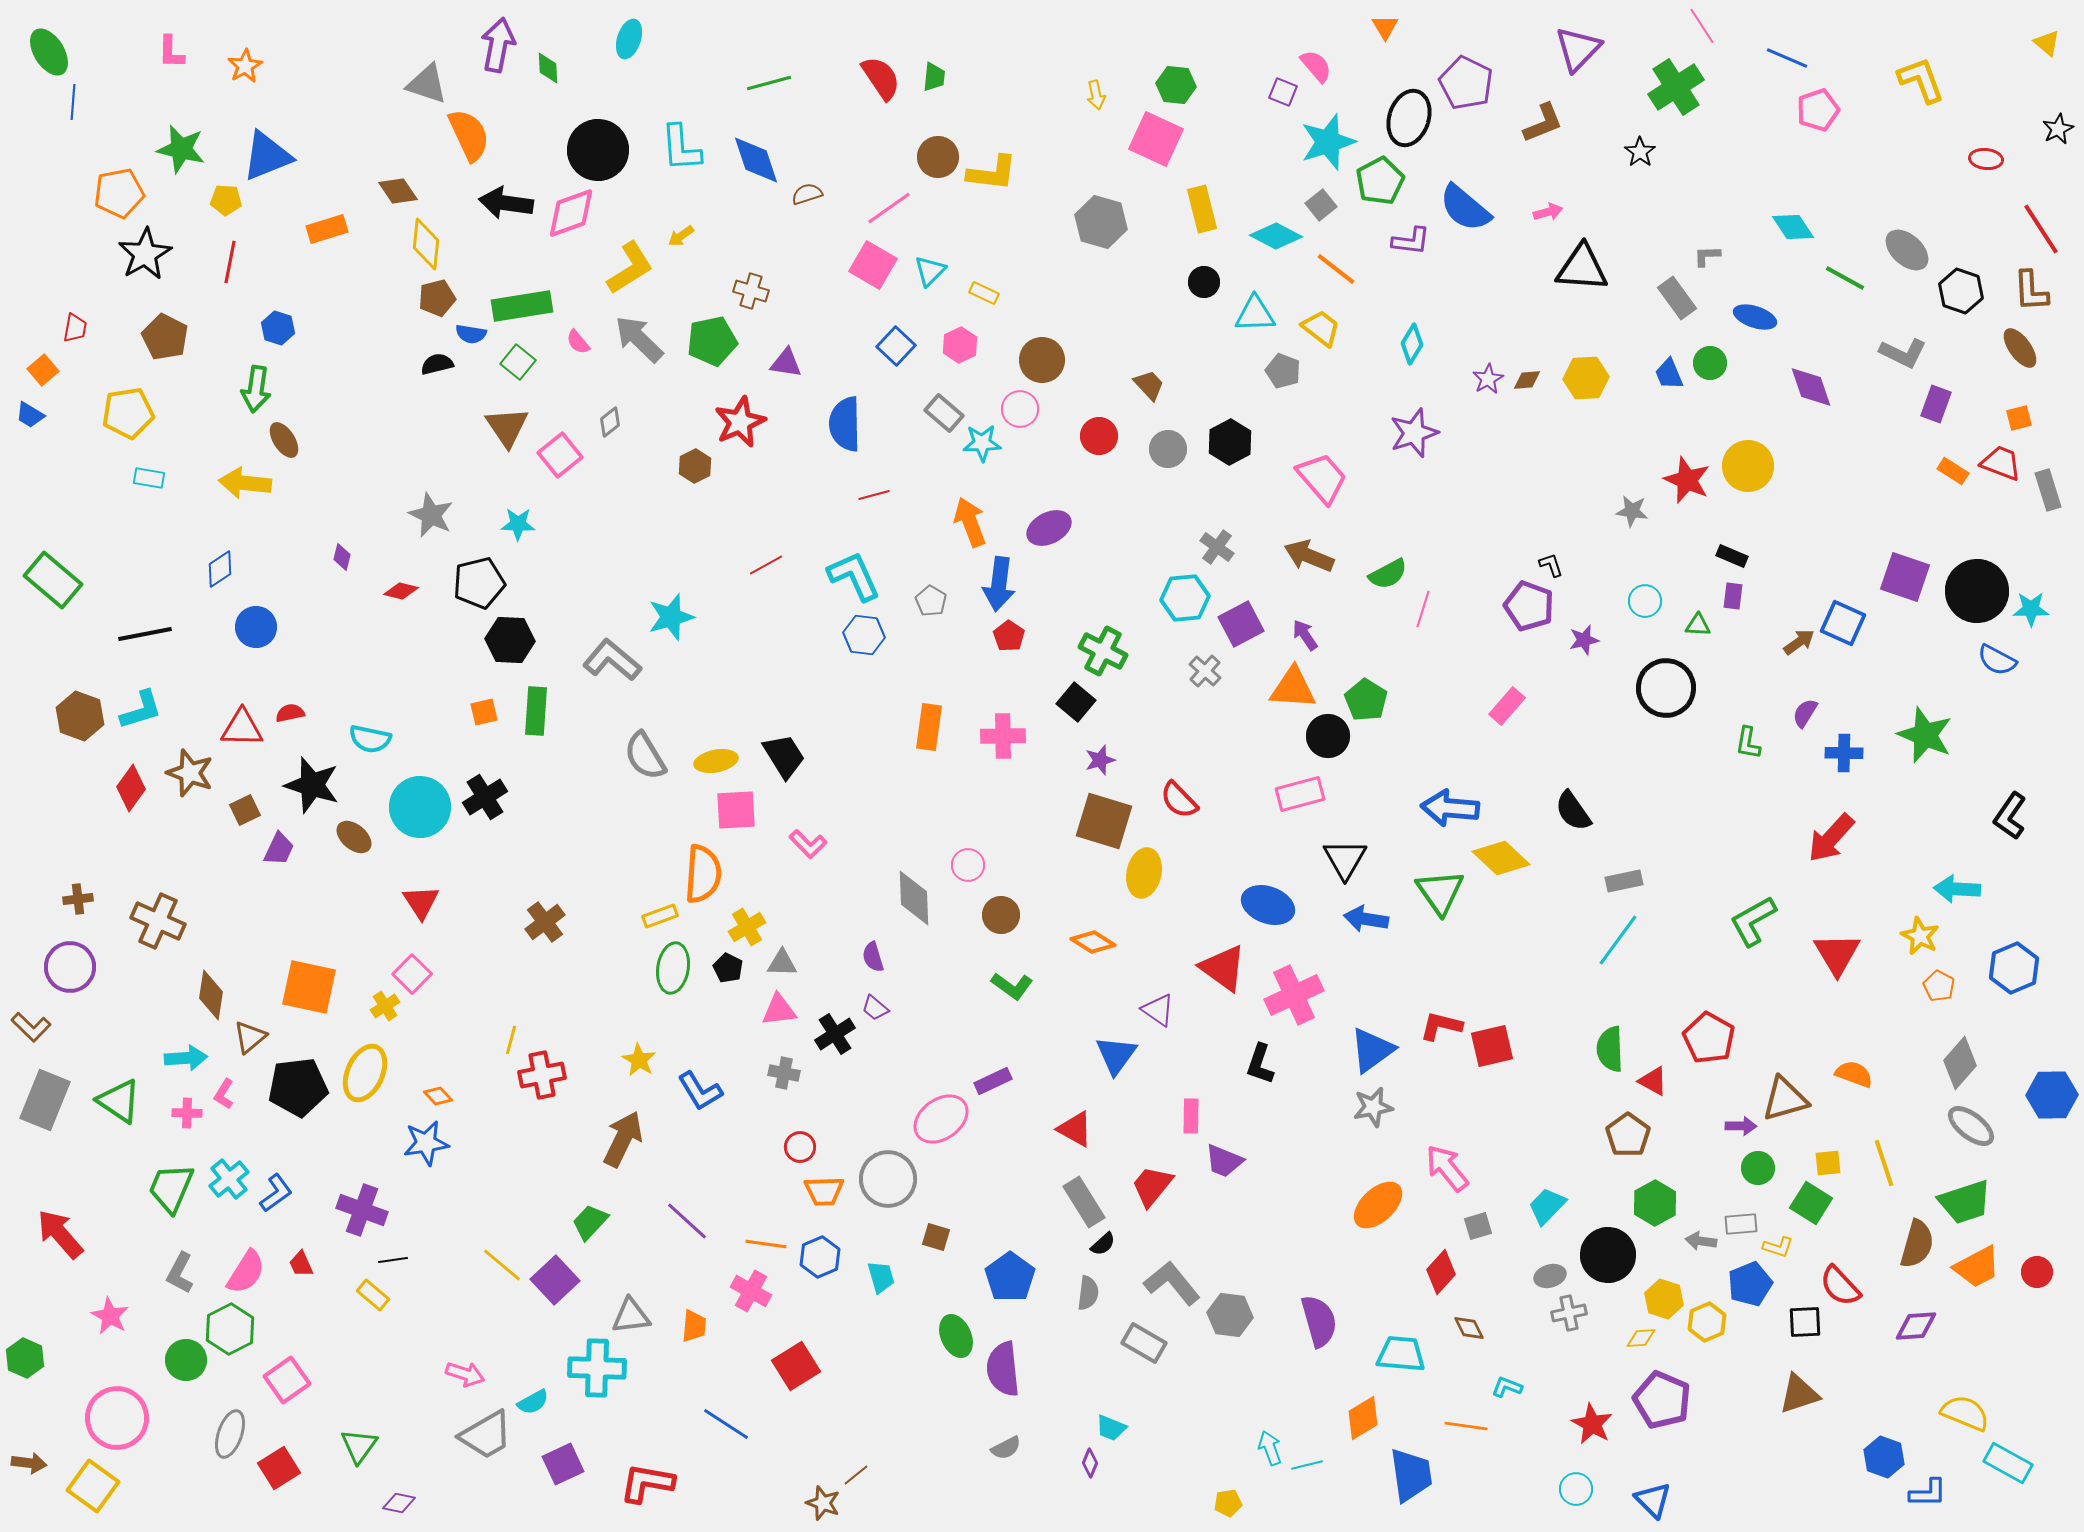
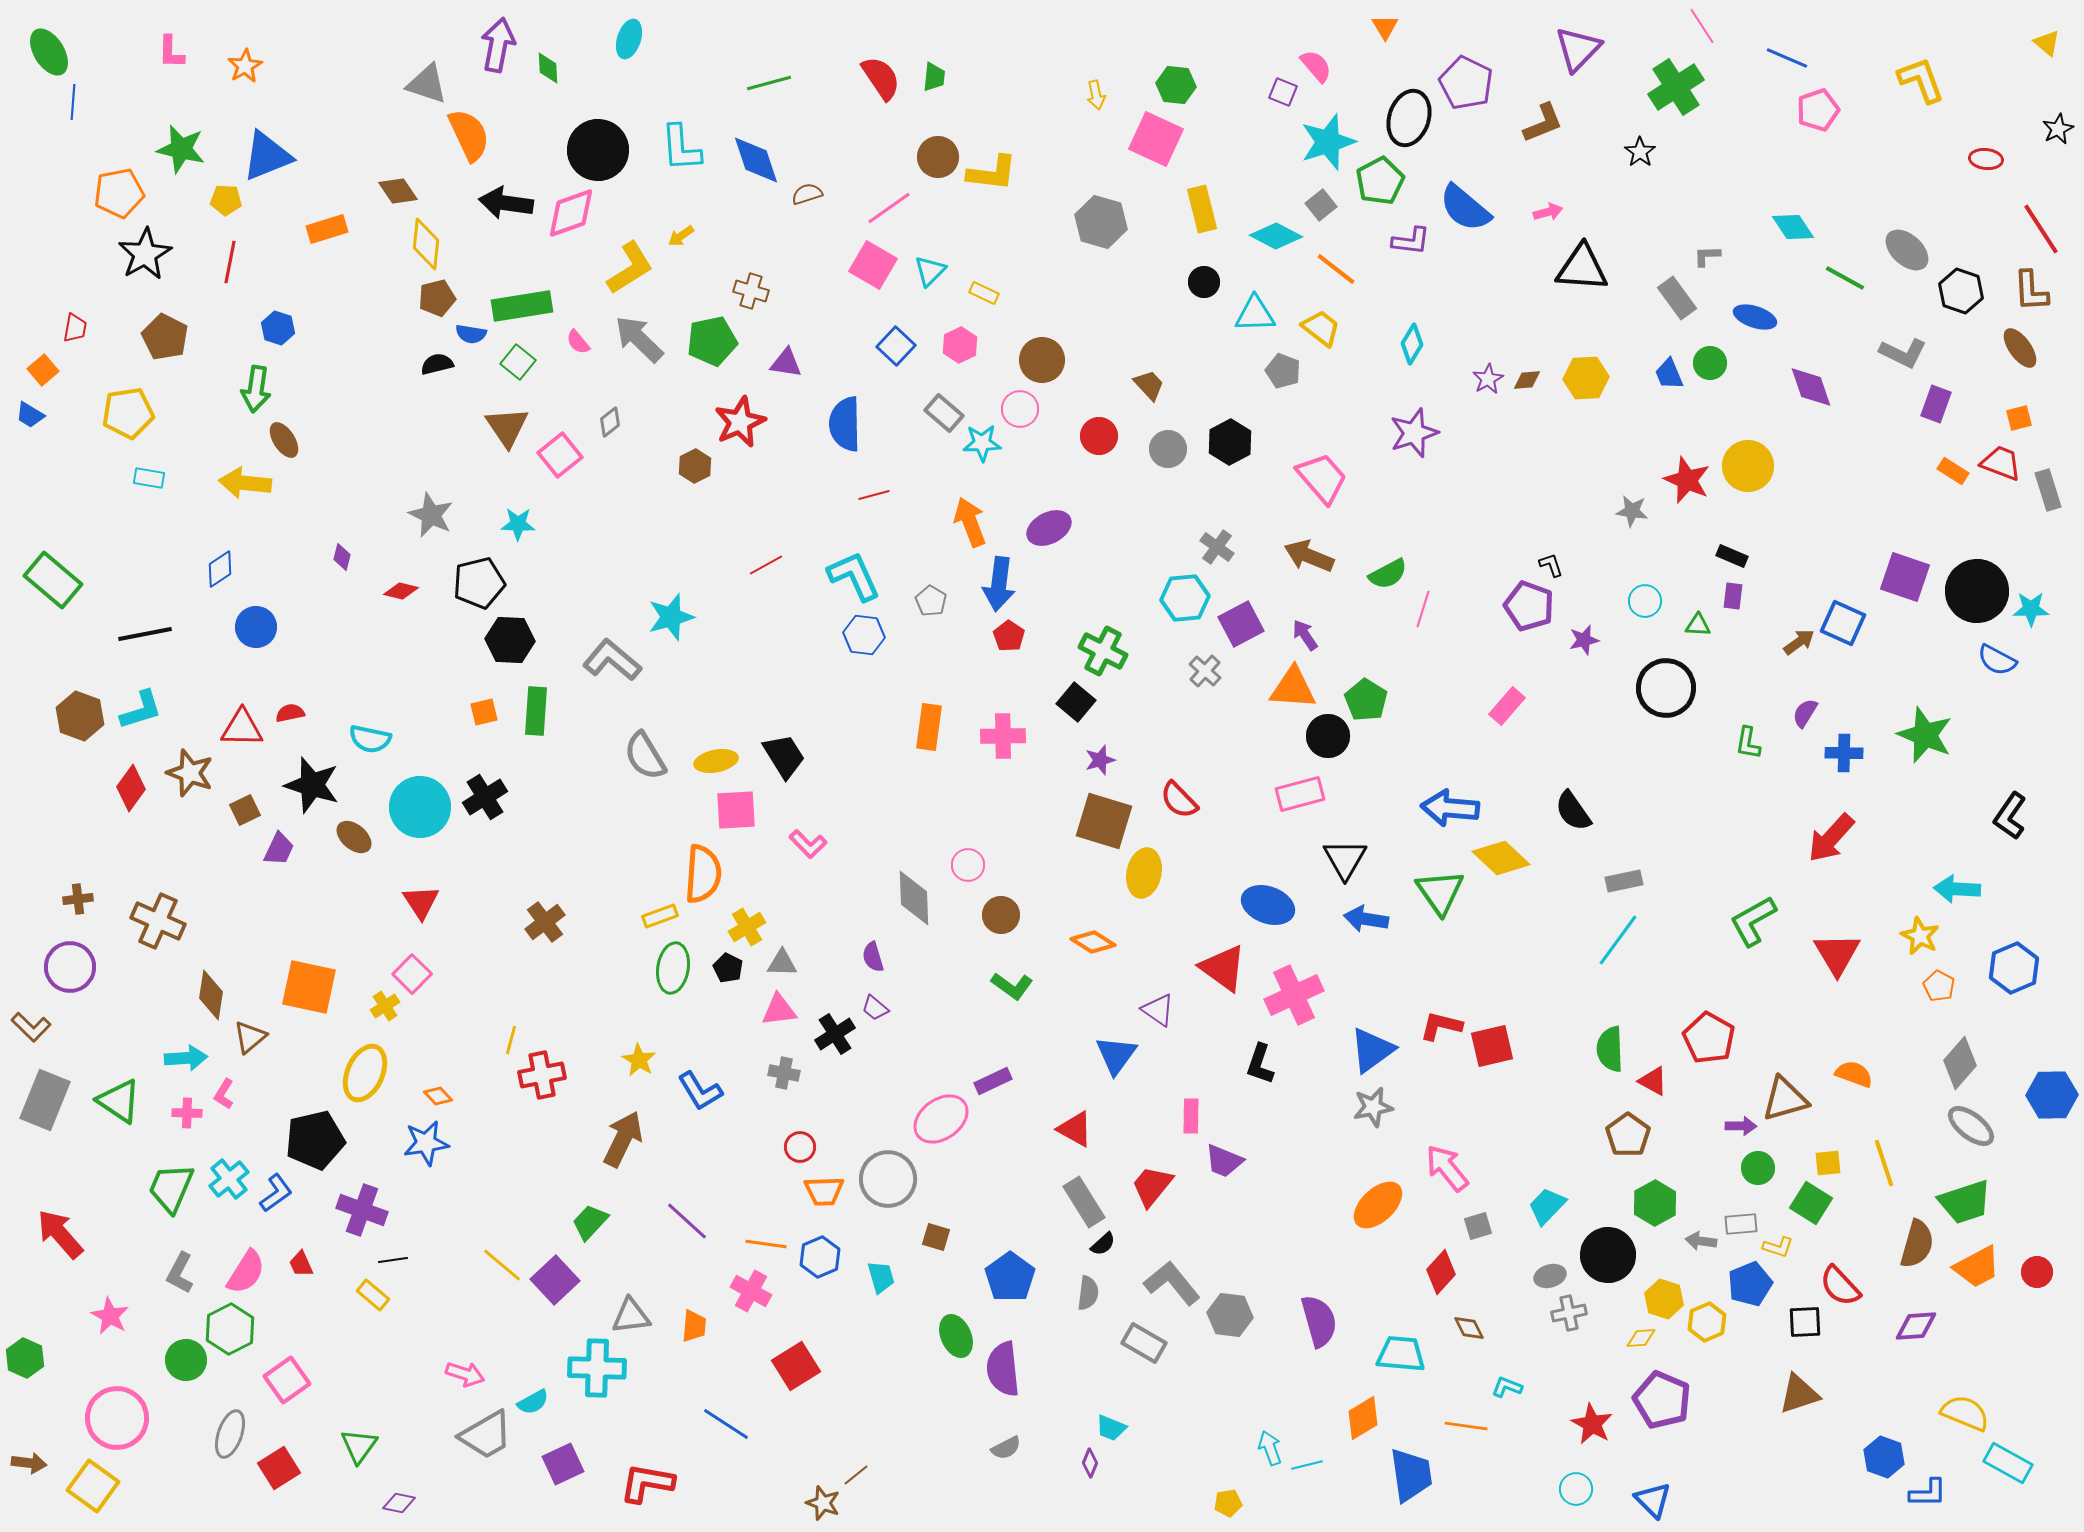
black pentagon at (298, 1087): moved 17 px right, 53 px down; rotated 6 degrees counterclockwise
